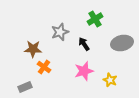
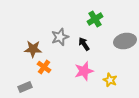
gray star: moved 5 px down
gray ellipse: moved 3 px right, 2 px up
